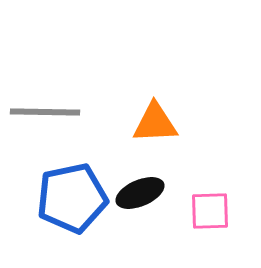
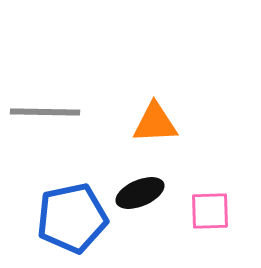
blue pentagon: moved 20 px down
